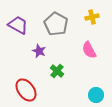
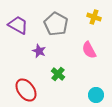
yellow cross: moved 2 px right; rotated 32 degrees clockwise
green cross: moved 1 px right, 3 px down
